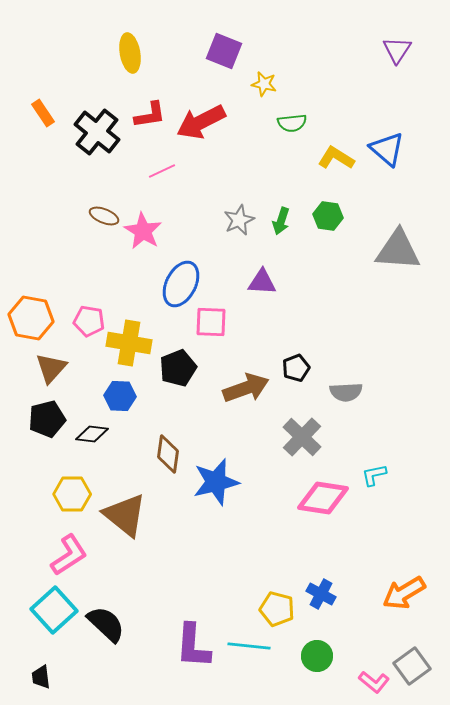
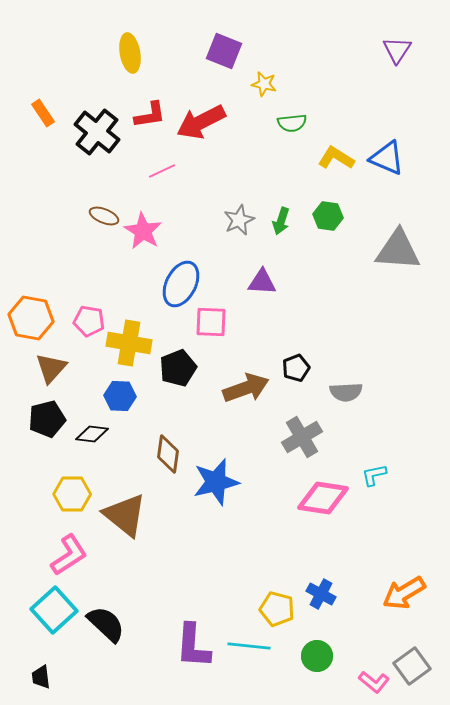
blue triangle at (387, 149): moved 9 px down; rotated 18 degrees counterclockwise
gray cross at (302, 437): rotated 15 degrees clockwise
